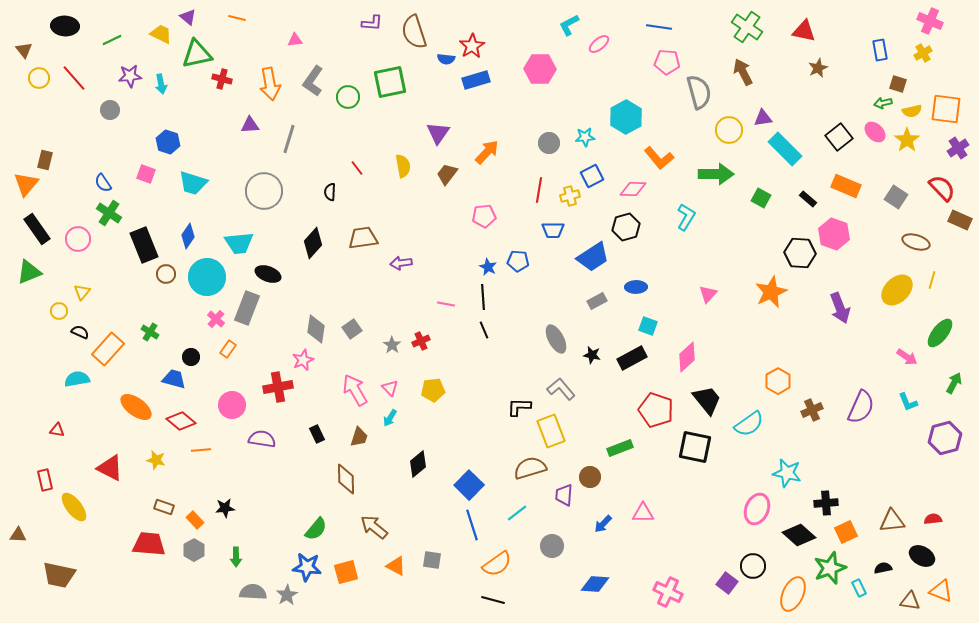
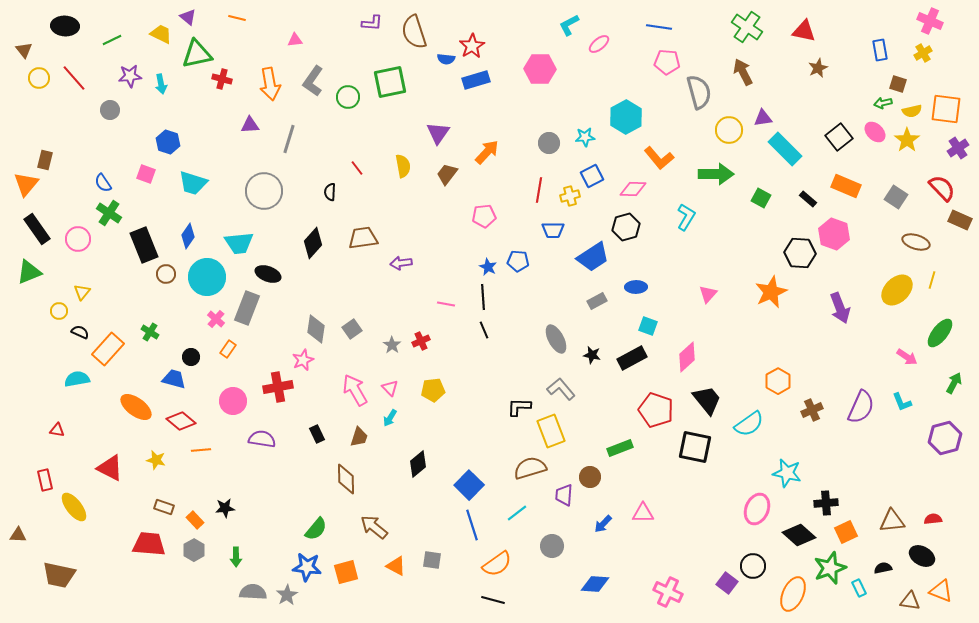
cyan L-shape at (908, 402): moved 6 px left
pink circle at (232, 405): moved 1 px right, 4 px up
